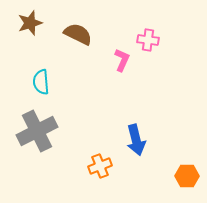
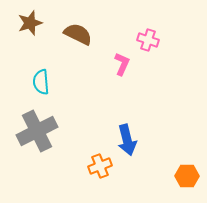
pink cross: rotated 10 degrees clockwise
pink L-shape: moved 4 px down
blue arrow: moved 9 px left
